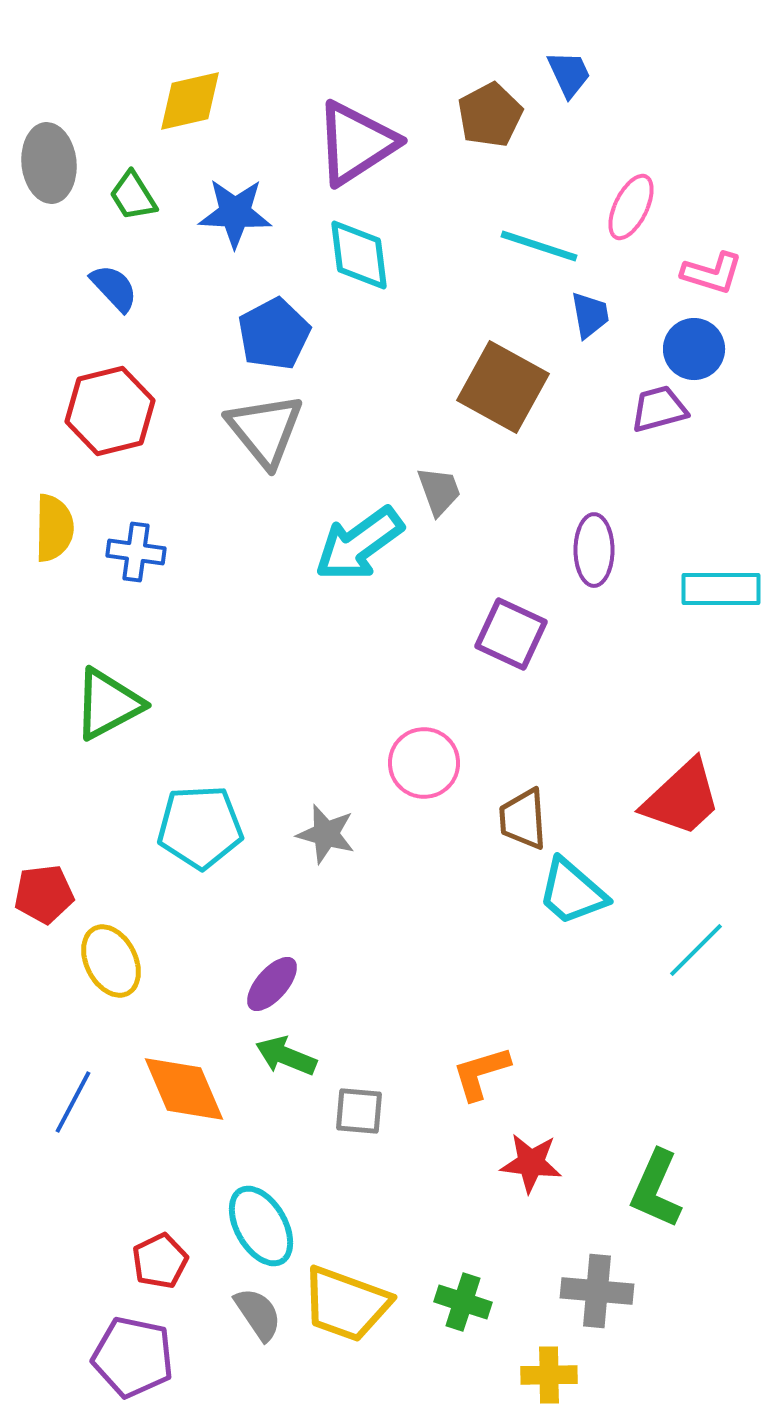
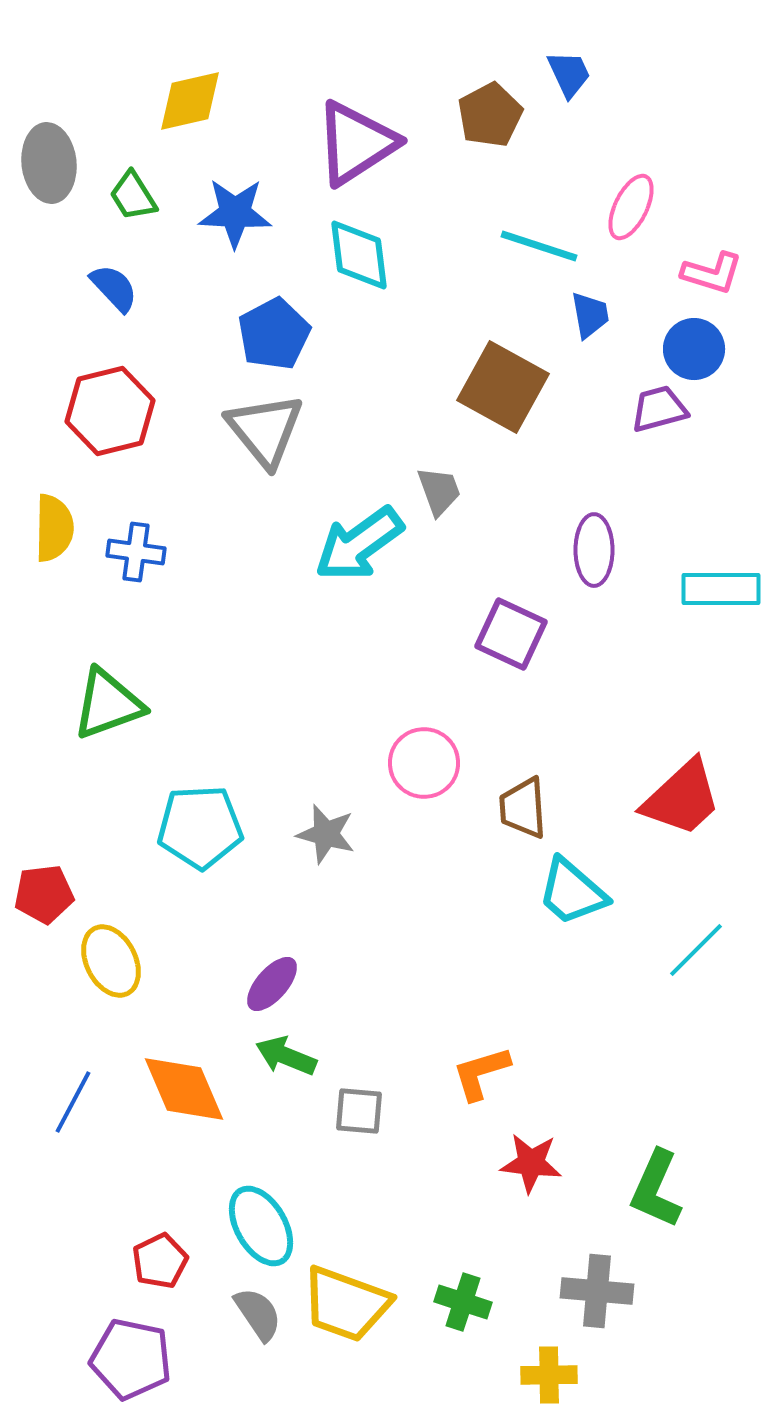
green triangle at (108, 704): rotated 8 degrees clockwise
brown trapezoid at (523, 819): moved 11 px up
purple pentagon at (133, 1357): moved 2 px left, 2 px down
